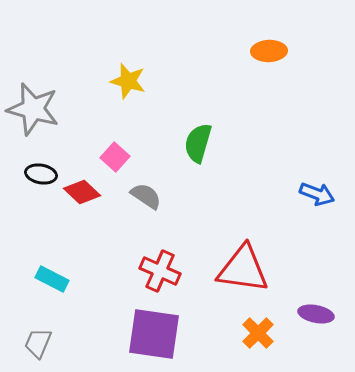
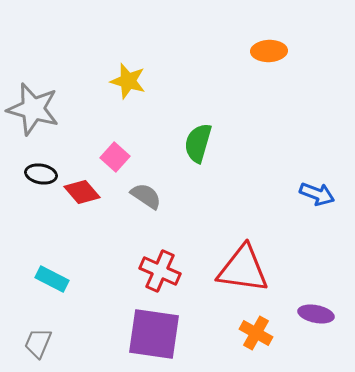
red diamond: rotated 6 degrees clockwise
orange cross: moved 2 px left; rotated 16 degrees counterclockwise
